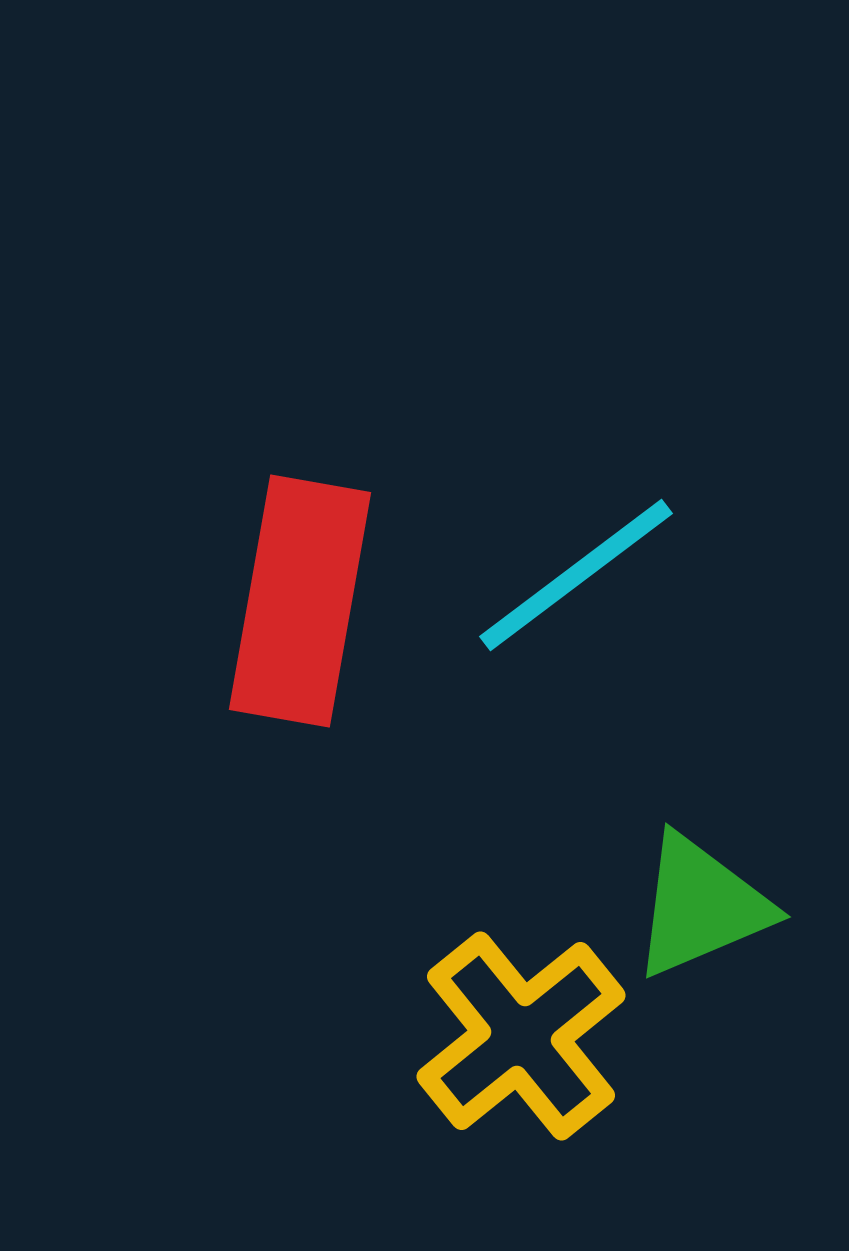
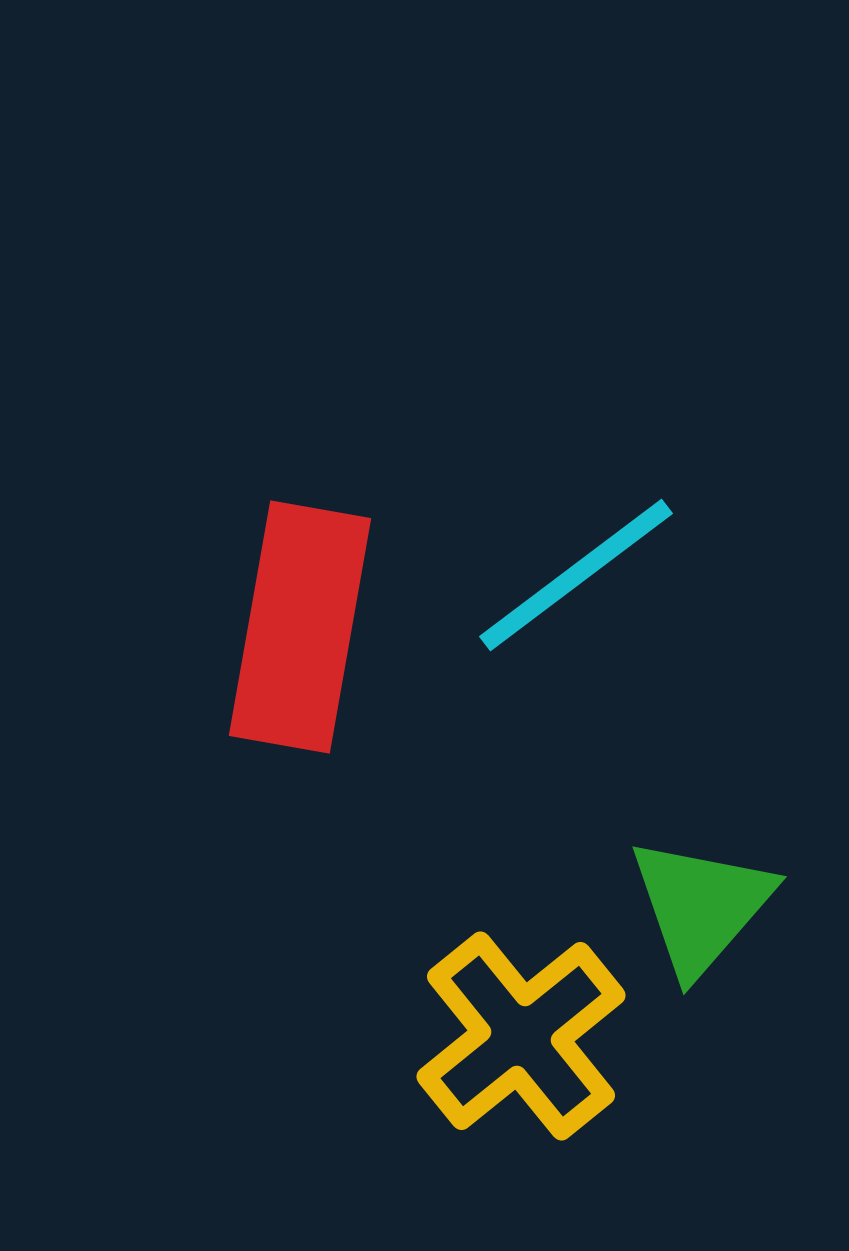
red rectangle: moved 26 px down
green triangle: rotated 26 degrees counterclockwise
